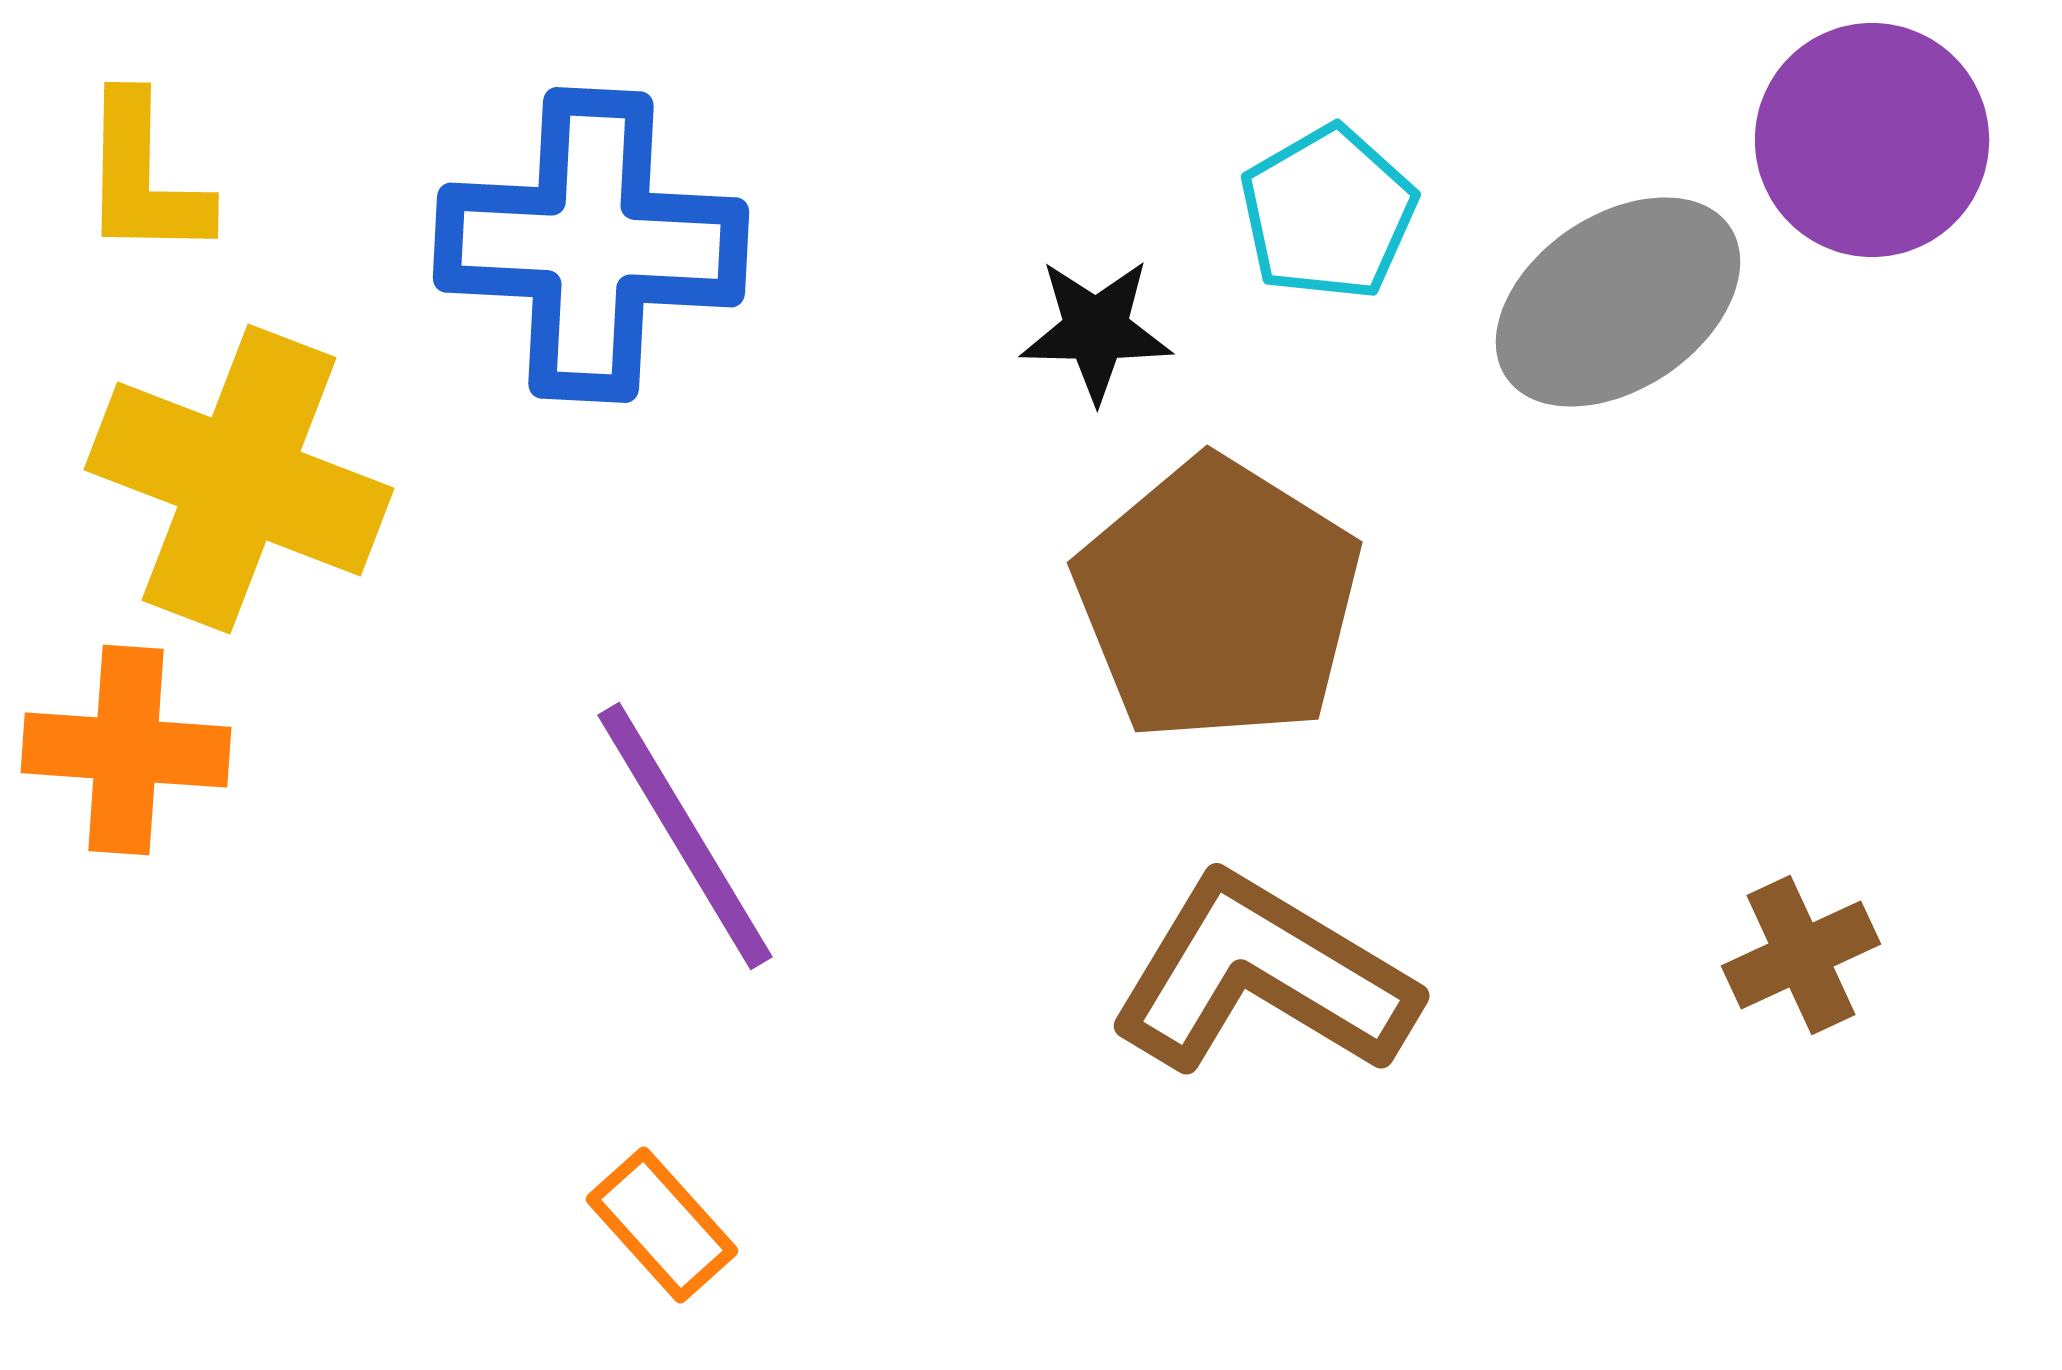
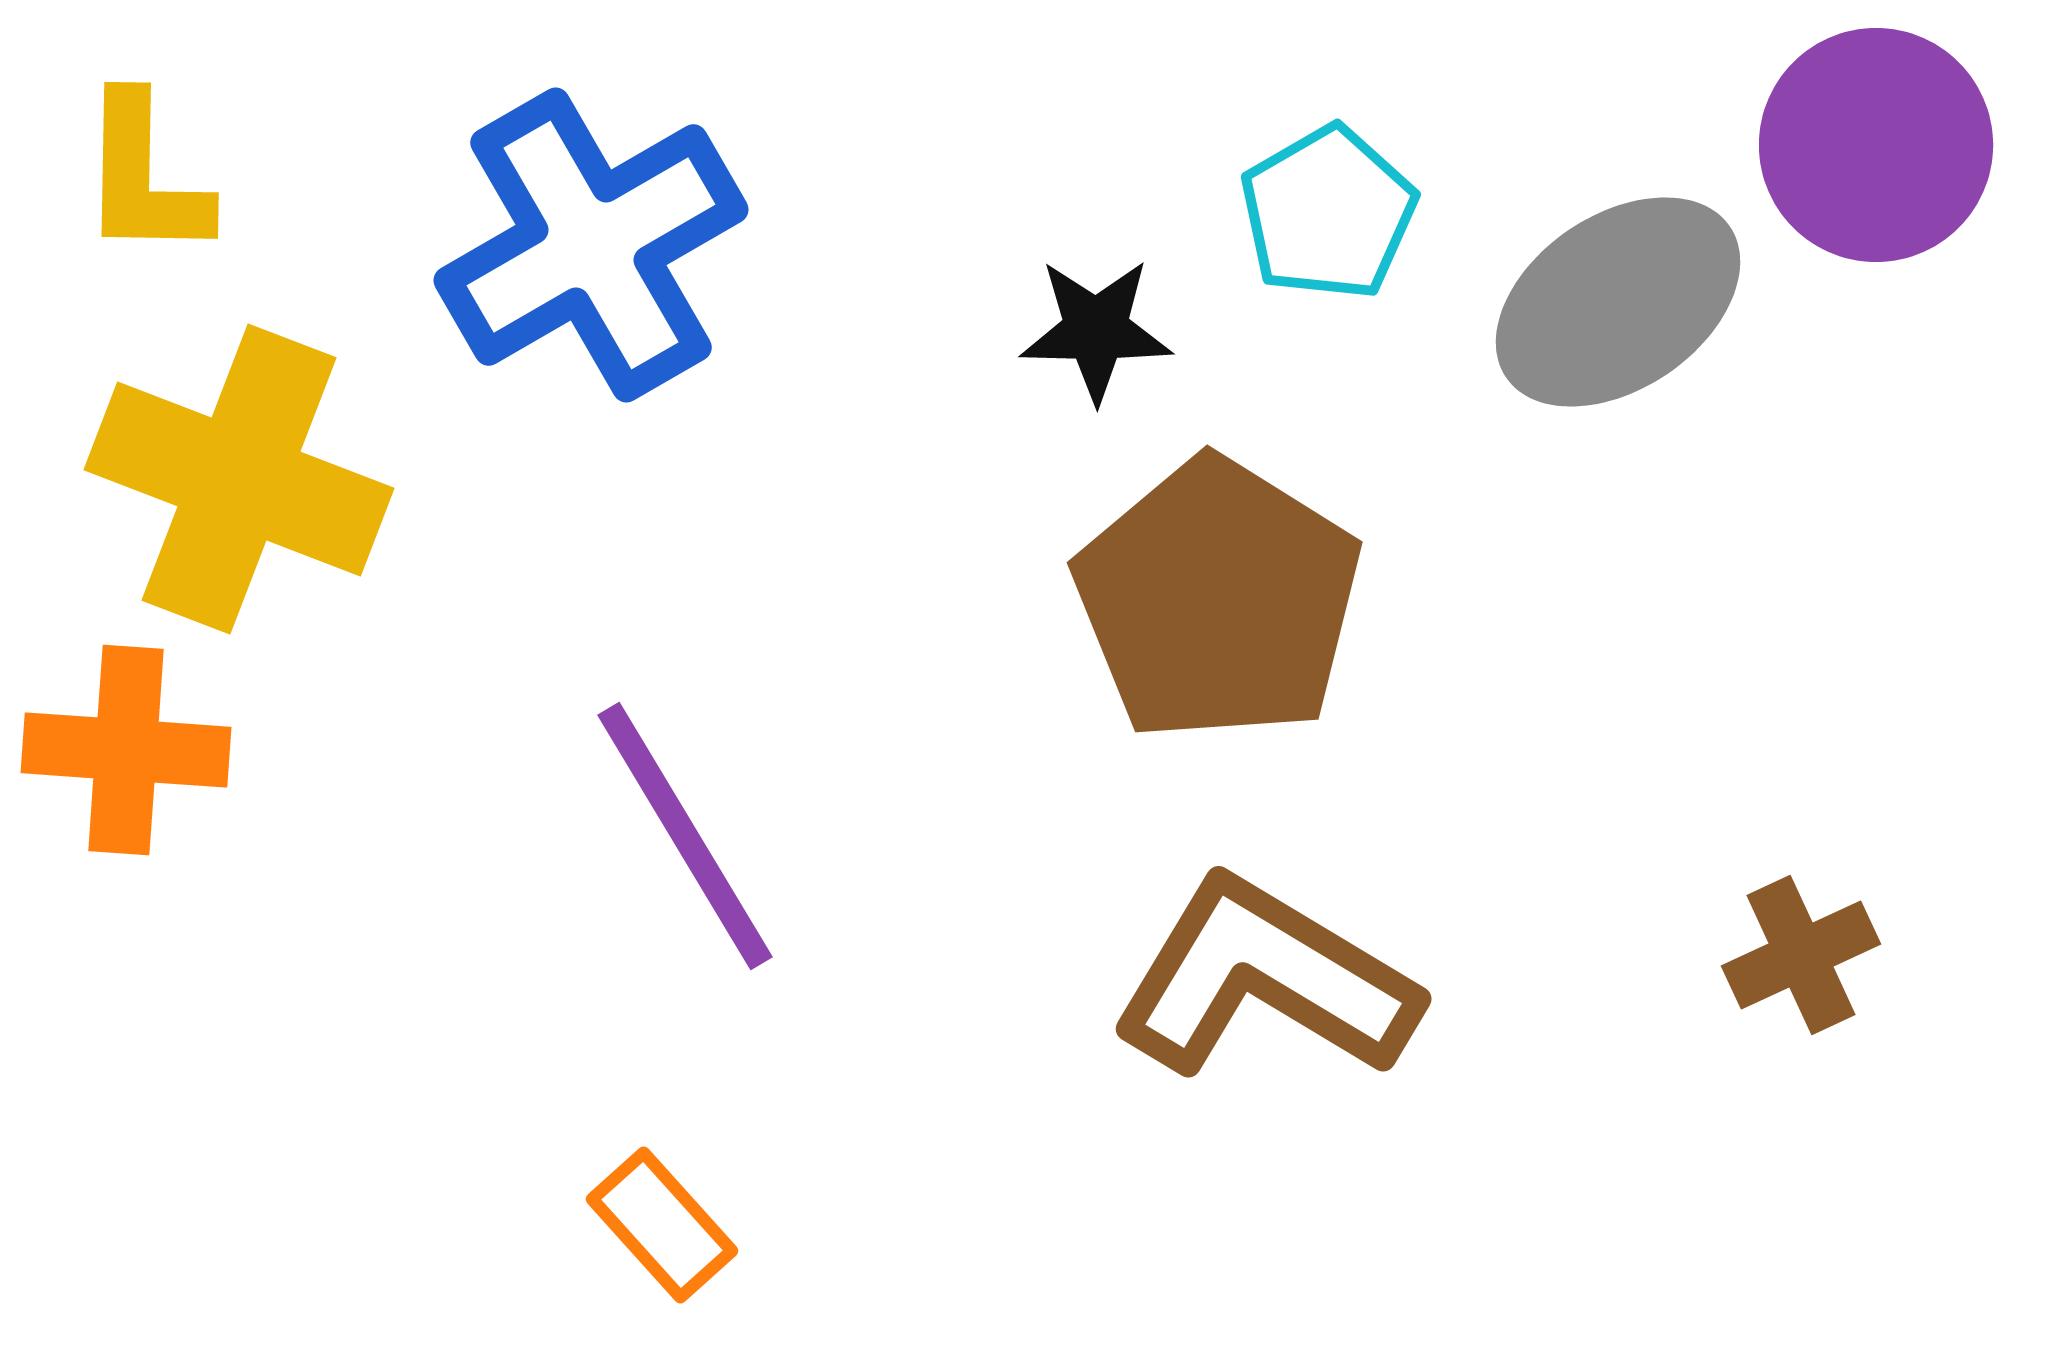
purple circle: moved 4 px right, 5 px down
blue cross: rotated 33 degrees counterclockwise
brown L-shape: moved 2 px right, 3 px down
